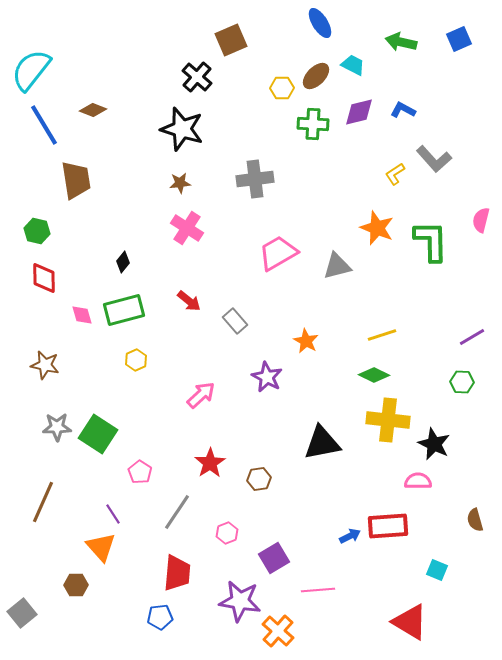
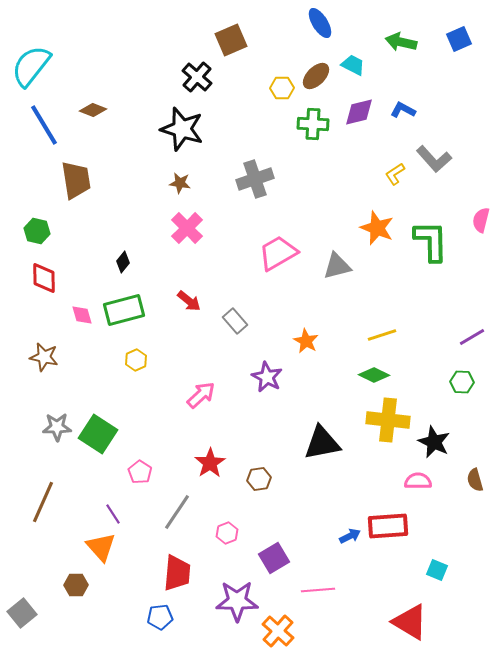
cyan semicircle at (31, 70): moved 4 px up
gray cross at (255, 179): rotated 12 degrees counterclockwise
brown star at (180, 183): rotated 15 degrees clockwise
pink cross at (187, 228): rotated 12 degrees clockwise
brown star at (45, 365): moved 1 px left, 8 px up
black star at (434, 444): moved 2 px up
brown semicircle at (475, 520): moved 40 px up
purple star at (240, 601): moved 3 px left; rotated 9 degrees counterclockwise
